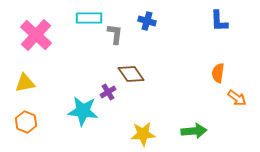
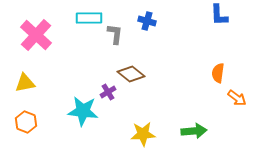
blue L-shape: moved 6 px up
brown diamond: rotated 16 degrees counterclockwise
